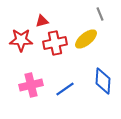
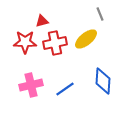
red star: moved 4 px right, 2 px down
